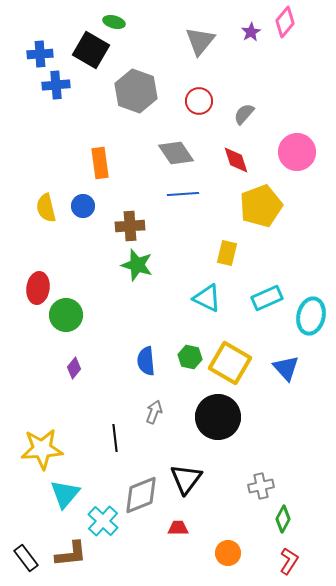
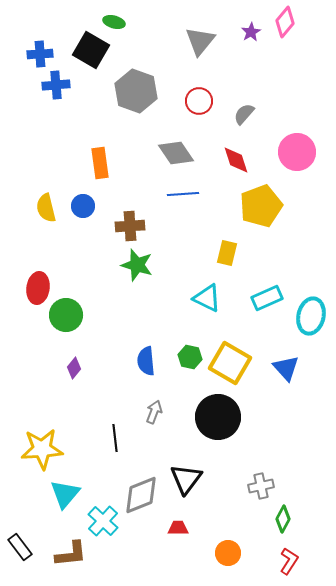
black rectangle at (26, 558): moved 6 px left, 11 px up
